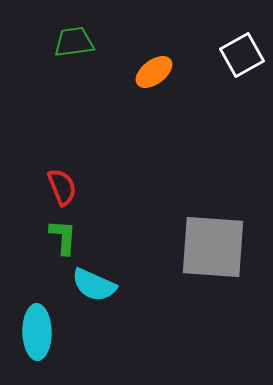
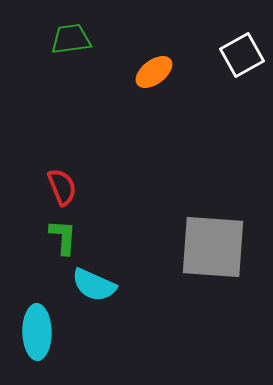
green trapezoid: moved 3 px left, 3 px up
